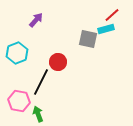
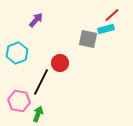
red circle: moved 2 px right, 1 px down
green arrow: rotated 42 degrees clockwise
